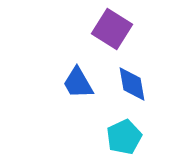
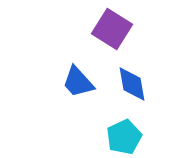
blue trapezoid: moved 1 px up; rotated 12 degrees counterclockwise
